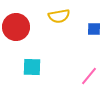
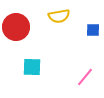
blue square: moved 1 px left, 1 px down
pink line: moved 4 px left, 1 px down
